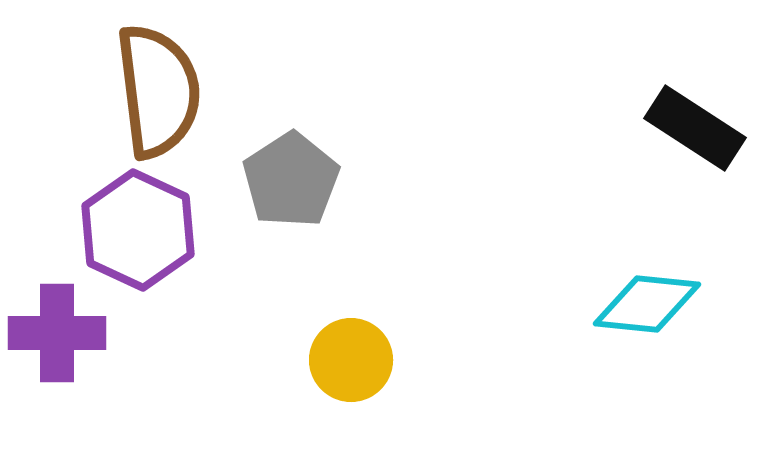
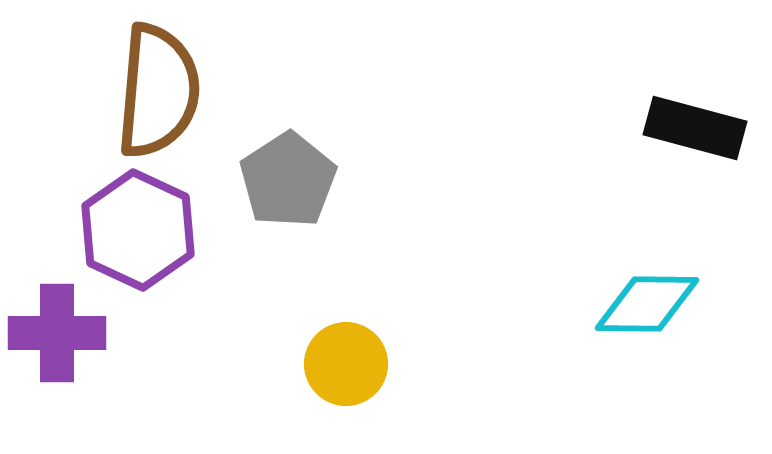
brown semicircle: rotated 12 degrees clockwise
black rectangle: rotated 18 degrees counterclockwise
gray pentagon: moved 3 px left
cyan diamond: rotated 5 degrees counterclockwise
yellow circle: moved 5 px left, 4 px down
